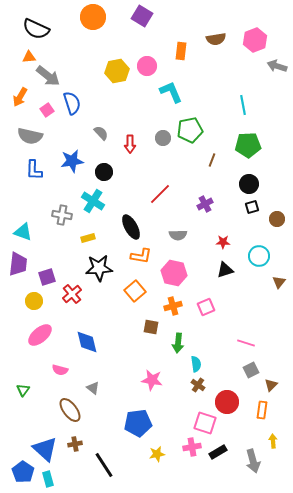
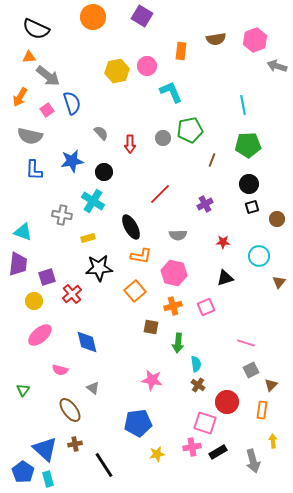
black triangle at (225, 270): moved 8 px down
